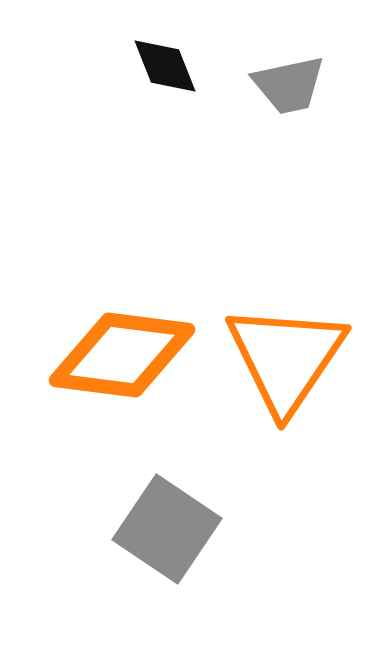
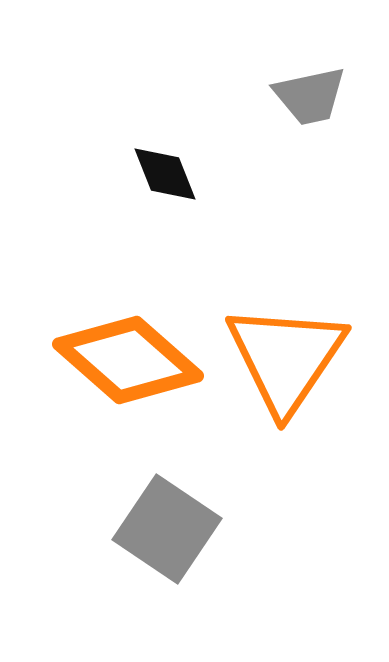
black diamond: moved 108 px down
gray trapezoid: moved 21 px right, 11 px down
orange diamond: moved 6 px right, 5 px down; rotated 34 degrees clockwise
